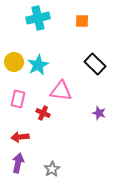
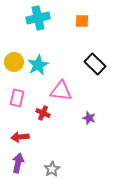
pink rectangle: moved 1 px left, 1 px up
purple star: moved 10 px left, 5 px down
